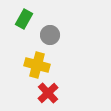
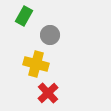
green rectangle: moved 3 px up
yellow cross: moved 1 px left, 1 px up
